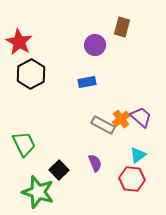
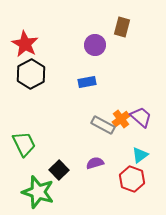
red star: moved 6 px right, 2 px down
cyan triangle: moved 2 px right
purple semicircle: rotated 84 degrees counterclockwise
red hexagon: rotated 15 degrees clockwise
